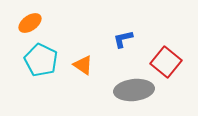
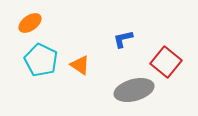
orange triangle: moved 3 px left
gray ellipse: rotated 9 degrees counterclockwise
